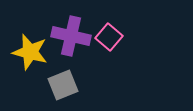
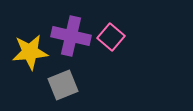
pink square: moved 2 px right
yellow star: rotated 21 degrees counterclockwise
